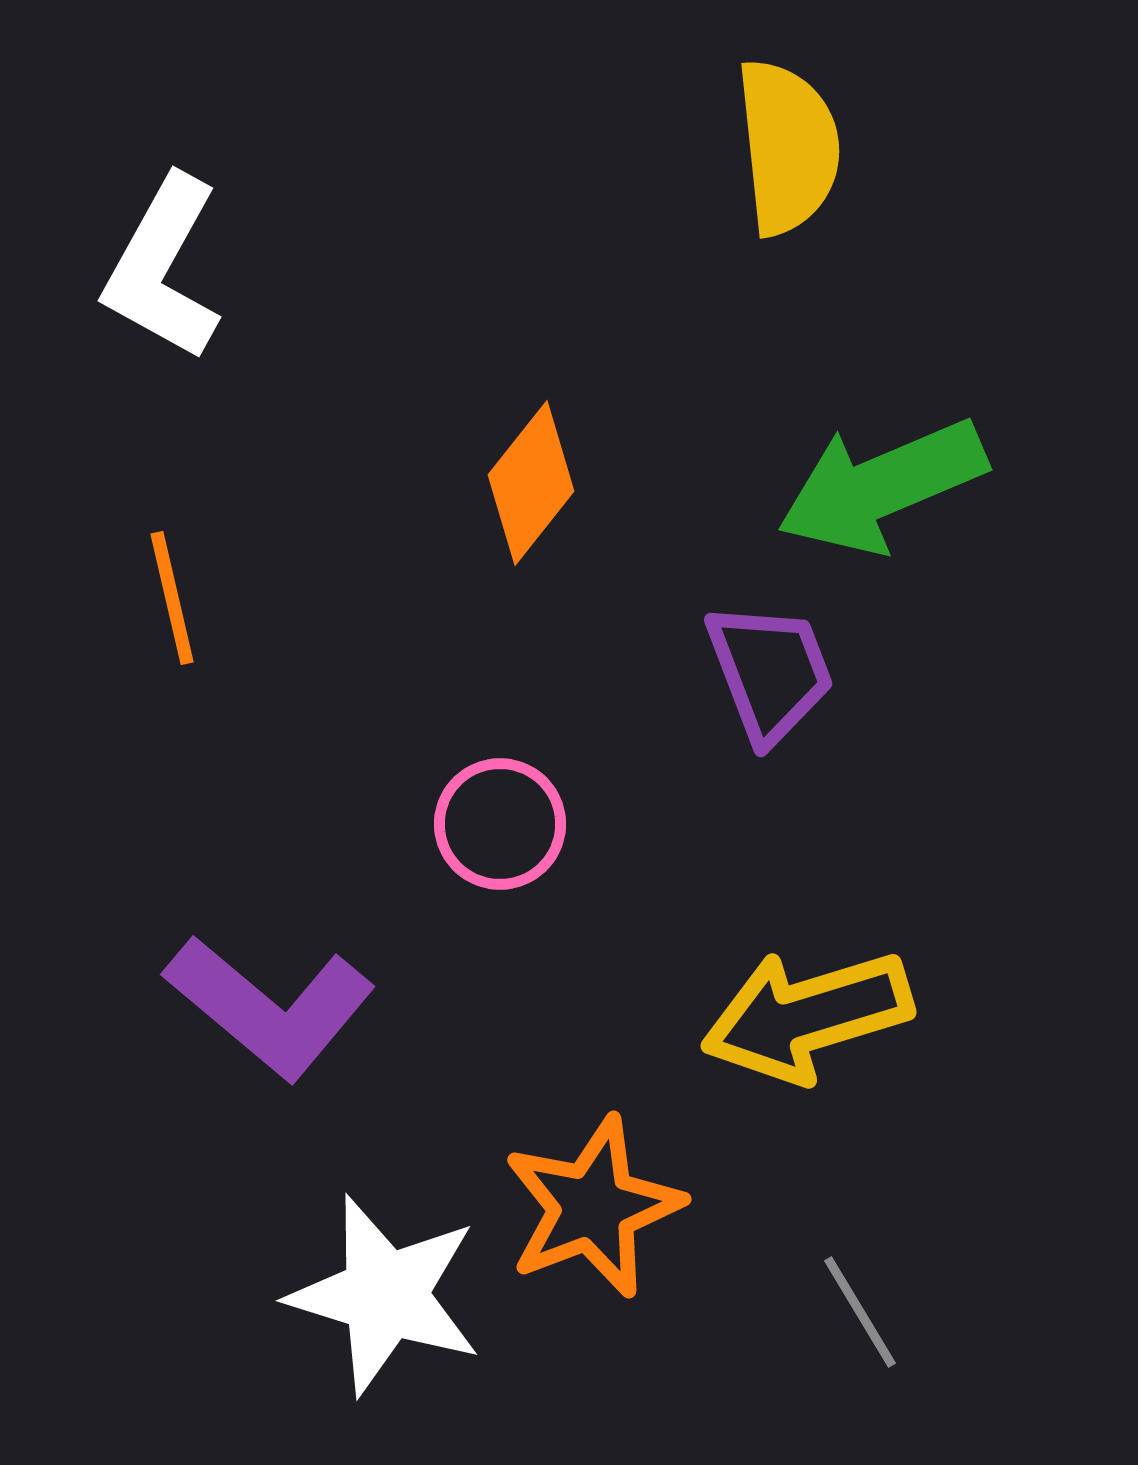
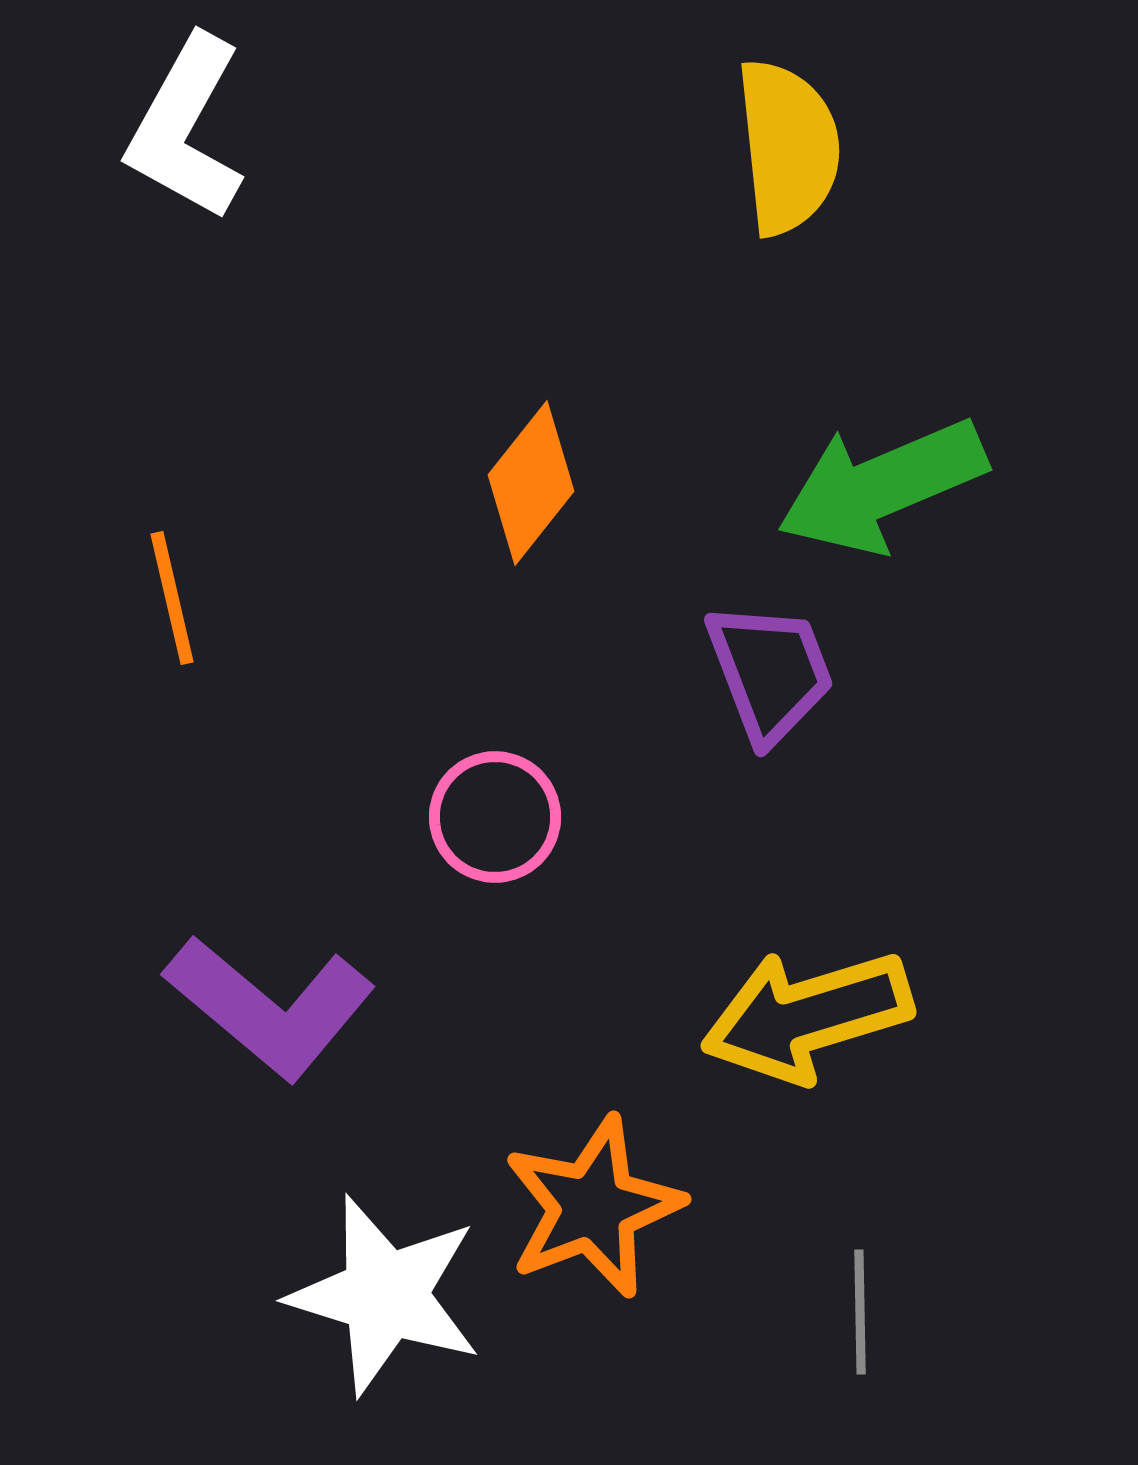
white L-shape: moved 23 px right, 140 px up
pink circle: moved 5 px left, 7 px up
gray line: rotated 30 degrees clockwise
